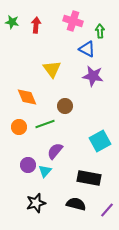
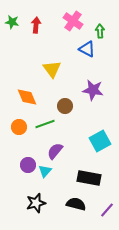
pink cross: rotated 18 degrees clockwise
purple star: moved 14 px down
